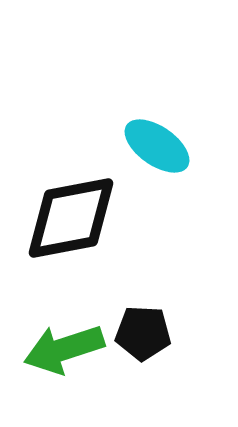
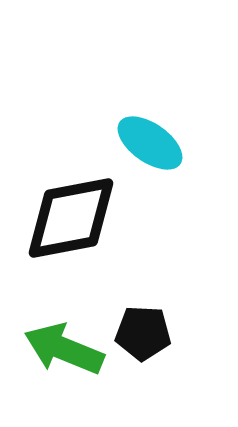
cyan ellipse: moved 7 px left, 3 px up
green arrow: rotated 40 degrees clockwise
